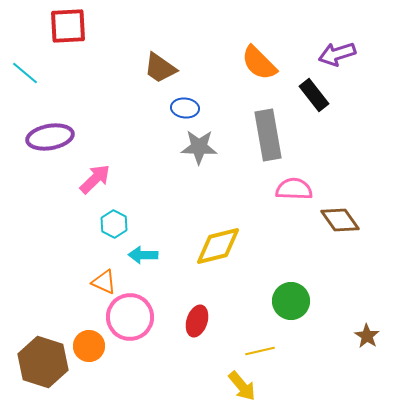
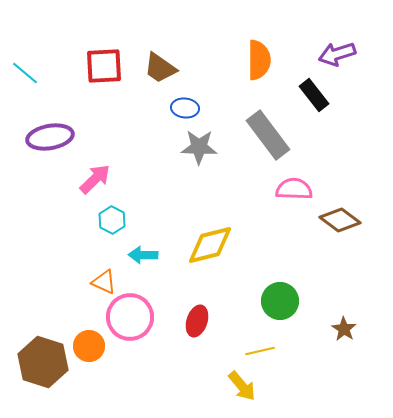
red square: moved 36 px right, 40 px down
orange semicircle: moved 3 px up; rotated 135 degrees counterclockwise
gray rectangle: rotated 27 degrees counterclockwise
brown diamond: rotated 18 degrees counterclockwise
cyan hexagon: moved 2 px left, 4 px up
yellow diamond: moved 8 px left, 1 px up
green circle: moved 11 px left
brown star: moved 23 px left, 7 px up
